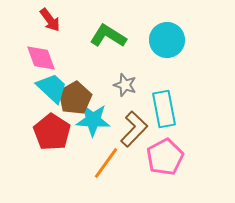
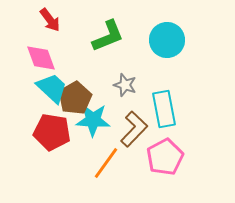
green L-shape: rotated 126 degrees clockwise
red pentagon: rotated 24 degrees counterclockwise
